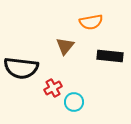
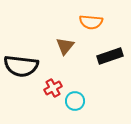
orange semicircle: rotated 15 degrees clockwise
black rectangle: rotated 25 degrees counterclockwise
black semicircle: moved 2 px up
cyan circle: moved 1 px right, 1 px up
